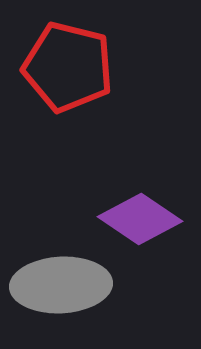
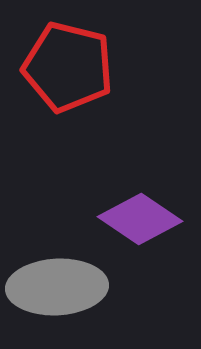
gray ellipse: moved 4 px left, 2 px down
